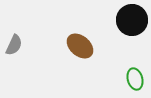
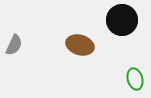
black circle: moved 10 px left
brown ellipse: moved 1 px up; rotated 24 degrees counterclockwise
